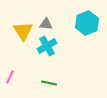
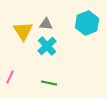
cyan cross: rotated 12 degrees counterclockwise
